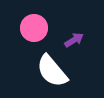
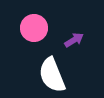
white semicircle: moved 4 px down; rotated 18 degrees clockwise
